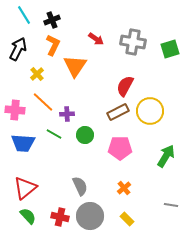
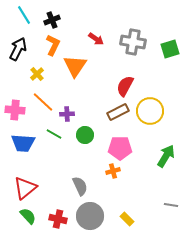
orange cross: moved 11 px left, 17 px up; rotated 24 degrees clockwise
red cross: moved 2 px left, 2 px down
